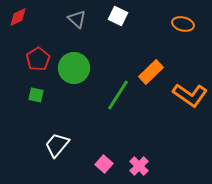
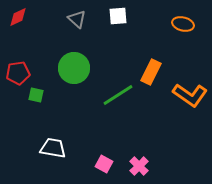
white square: rotated 30 degrees counterclockwise
red pentagon: moved 20 px left, 14 px down; rotated 25 degrees clockwise
orange rectangle: rotated 20 degrees counterclockwise
green line: rotated 24 degrees clockwise
white trapezoid: moved 4 px left, 3 px down; rotated 60 degrees clockwise
pink square: rotated 12 degrees counterclockwise
